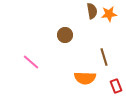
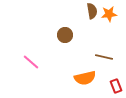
brown line: rotated 60 degrees counterclockwise
orange semicircle: rotated 15 degrees counterclockwise
